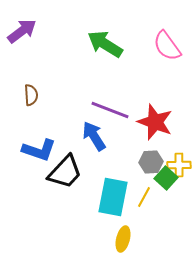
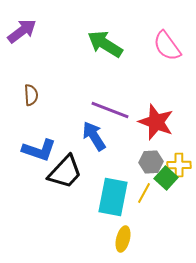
red star: moved 1 px right
yellow line: moved 4 px up
